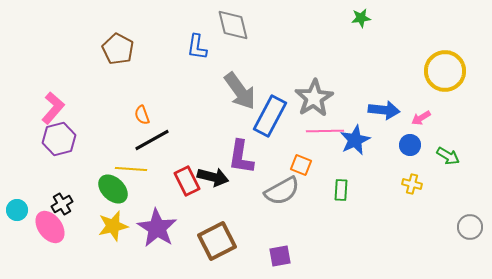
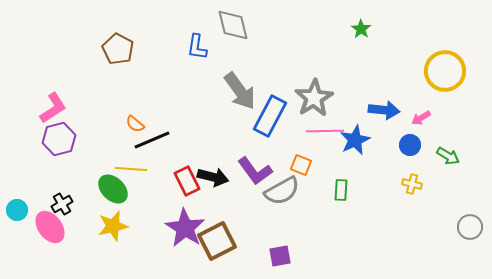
green star: moved 11 px down; rotated 30 degrees counterclockwise
pink L-shape: rotated 16 degrees clockwise
orange semicircle: moved 7 px left, 9 px down; rotated 30 degrees counterclockwise
black line: rotated 6 degrees clockwise
purple L-shape: moved 14 px right, 14 px down; rotated 45 degrees counterclockwise
purple star: moved 28 px right
